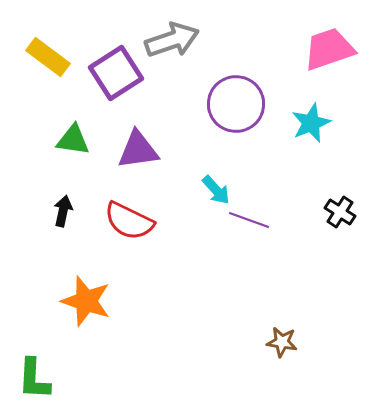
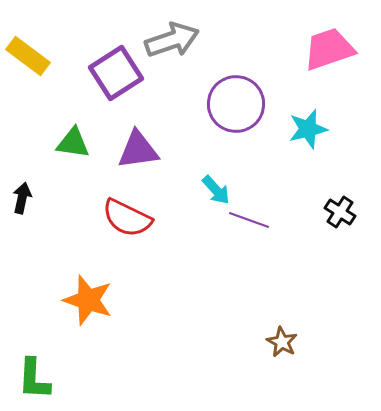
yellow rectangle: moved 20 px left, 1 px up
cyan star: moved 3 px left, 6 px down; rotated 9 degrees clockwise
green triangle: moved 3 px down
black arrow: moved 41 px left, 13 px up
red semicircle: moved 2 px left, 3 px up
orange star: moved 2 px right, 1 px up
brown star: rotated 20 degrees clockwise
